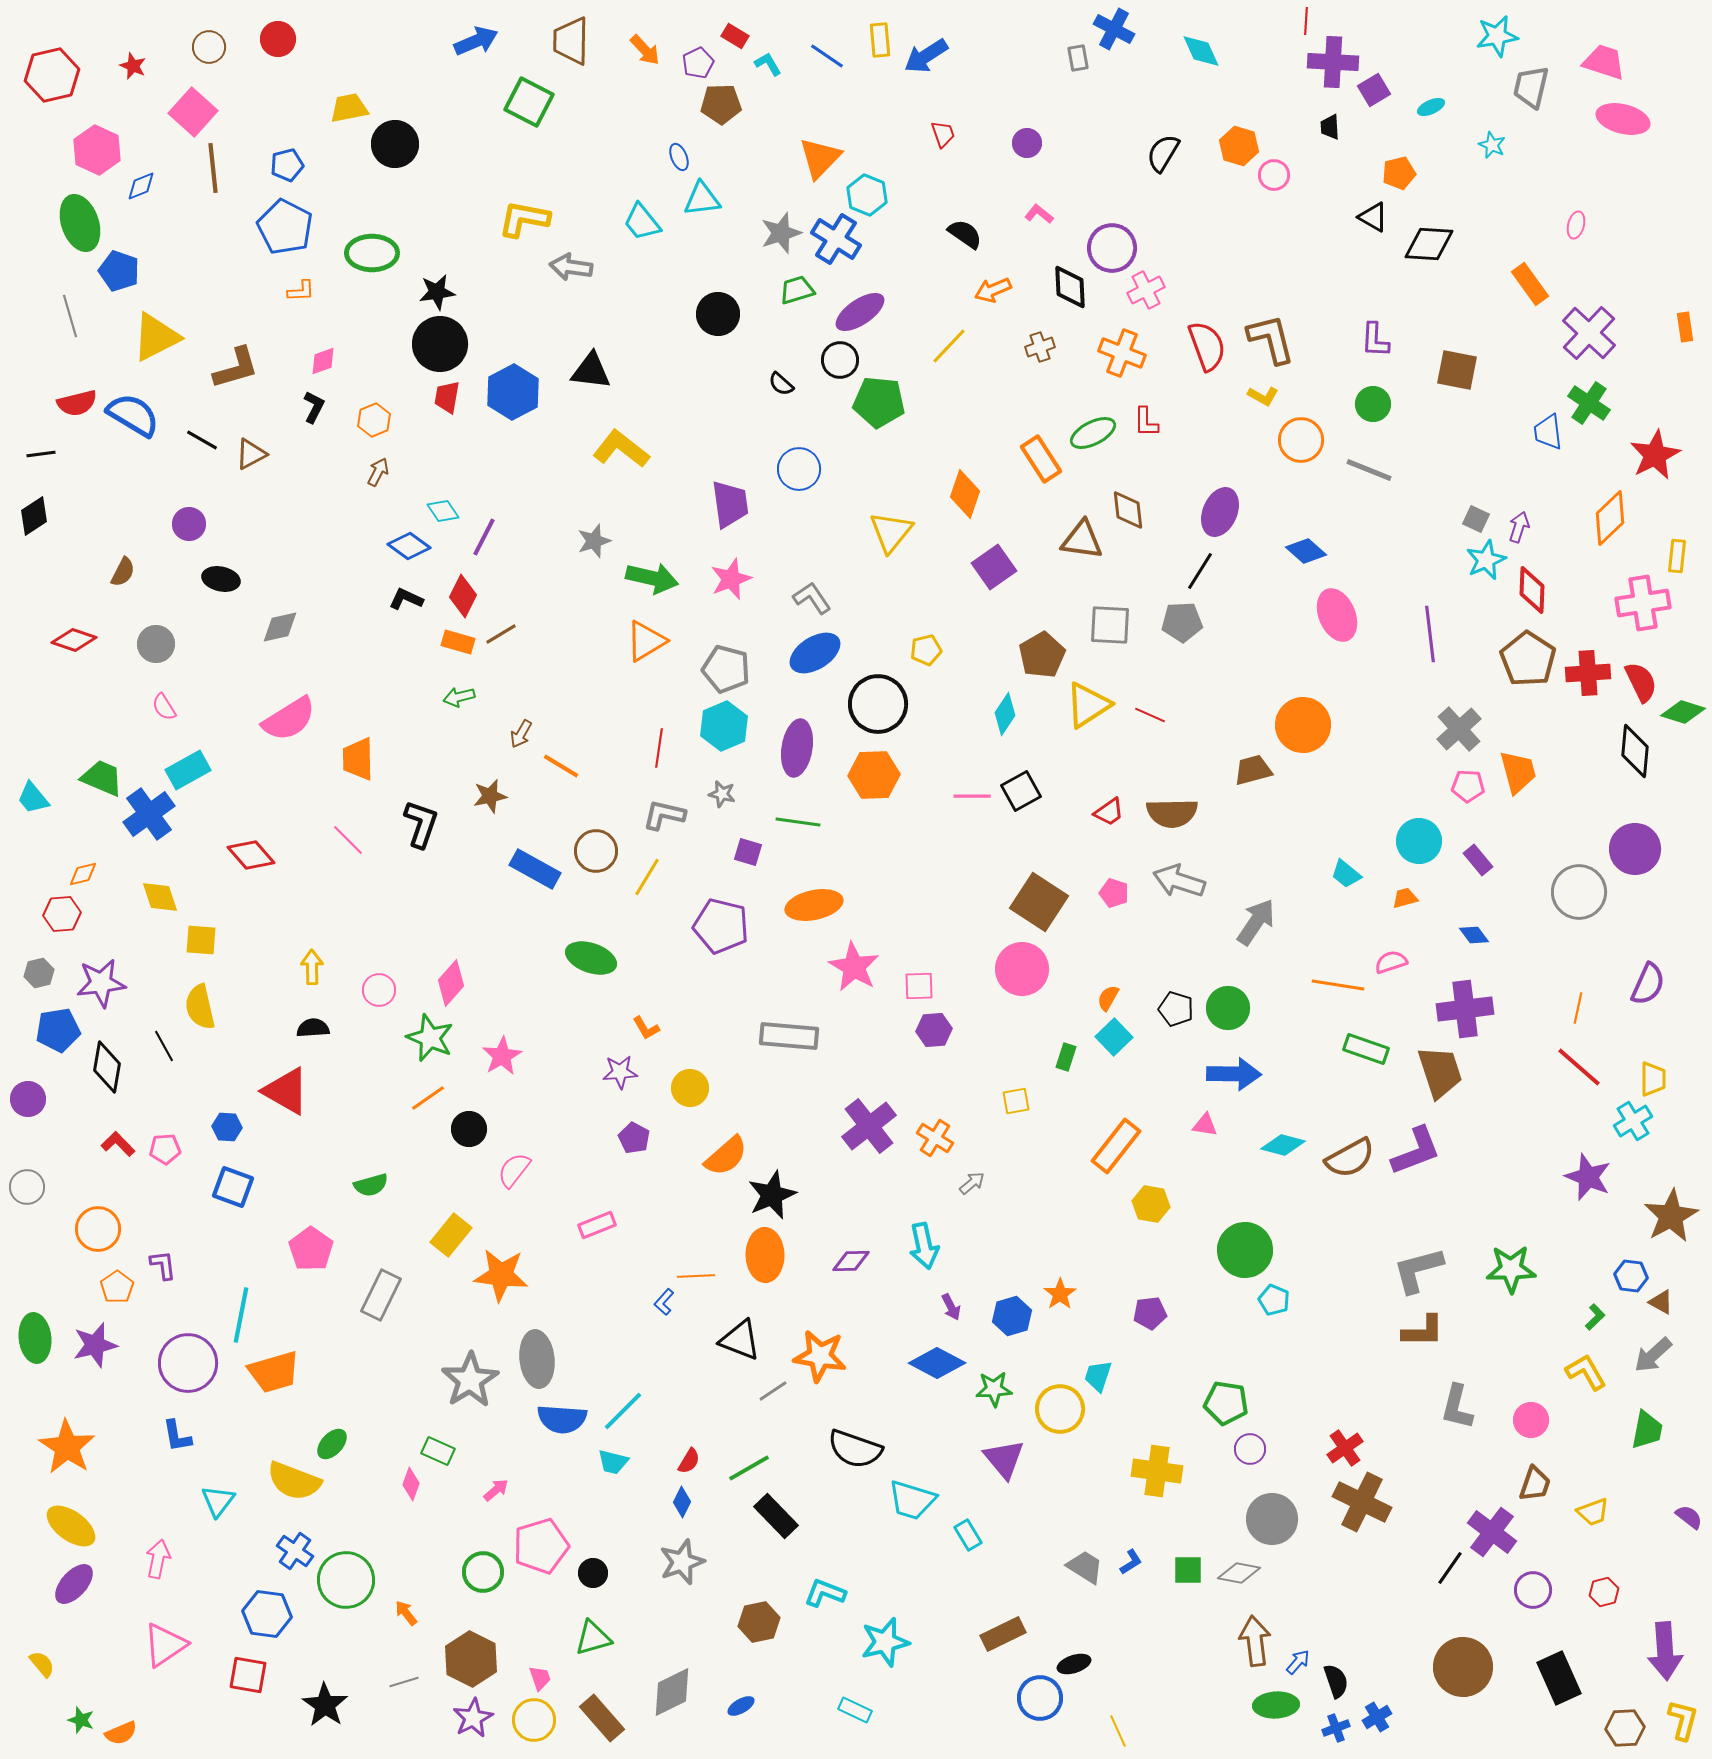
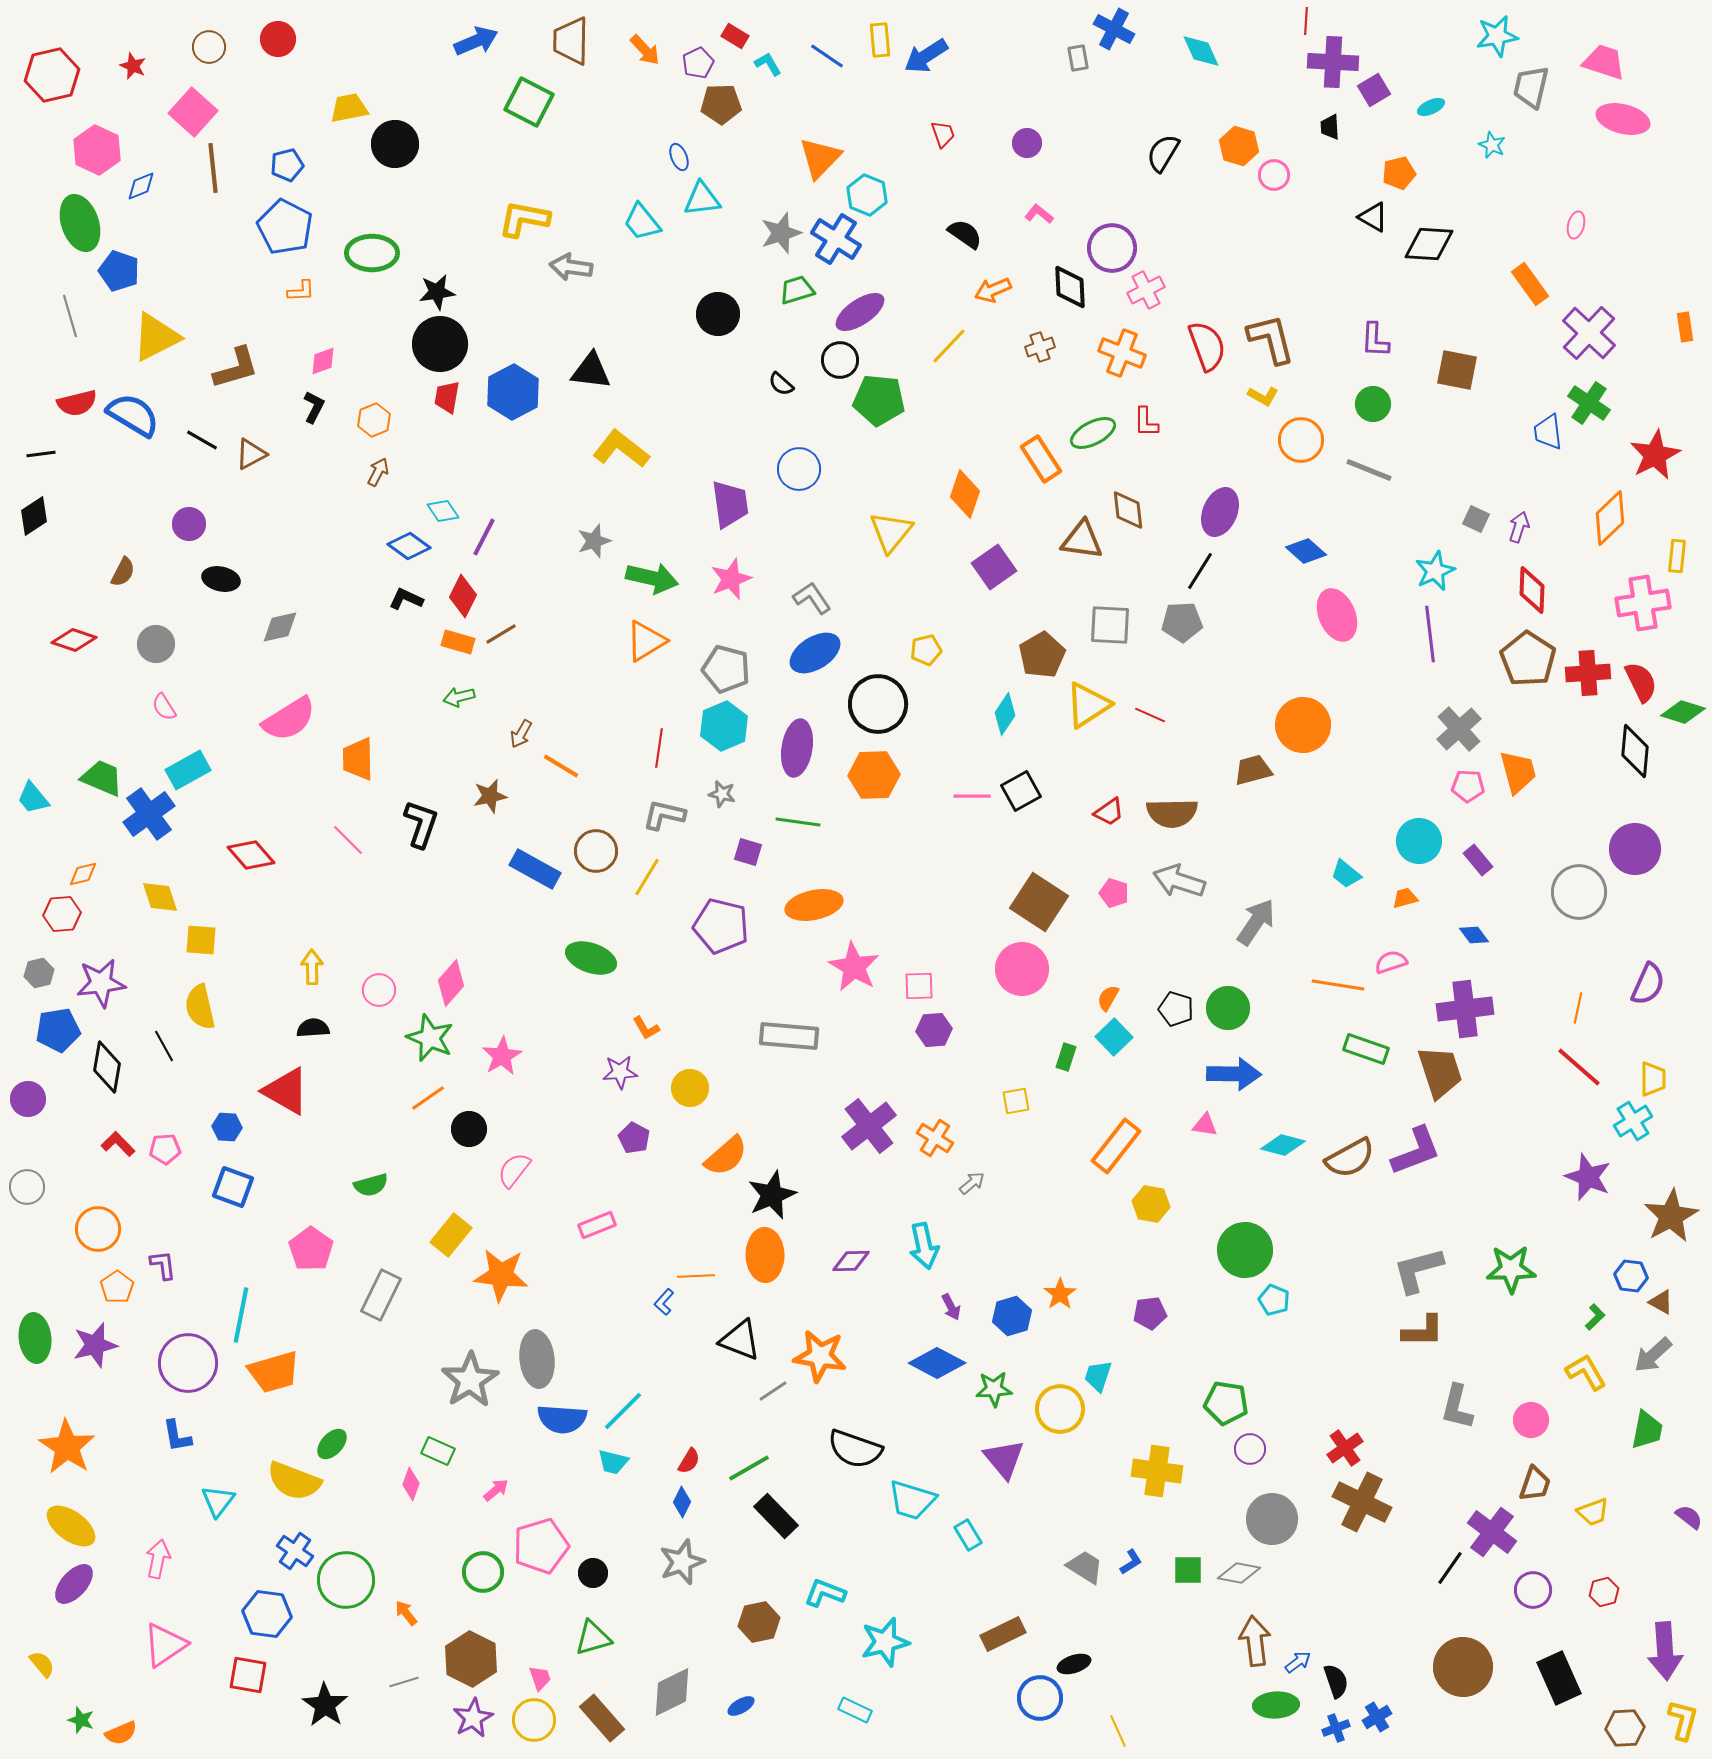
green pentagon at (879, 402): moved 2 px up
cyan star at (1486, 560): moved 51 px left, 11 px down
blue arrow at (1298, 1662): rotated 12 degrees clockwise
